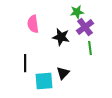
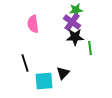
green star: moved 1 px left, 2 px up
purple cross: moved 13 px left, 5 px up; rotated 18 degrees counterclockwise
black star: moved 14 px right; rotated 12 degrees counterclockwise
black line: rotated 18 degrees counterclockwise
